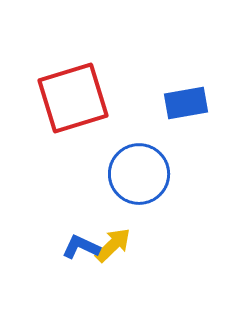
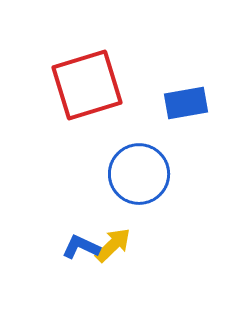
red square: moved 14 px right, 13 px up
